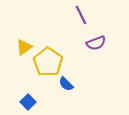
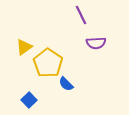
purple semicircle: rotated 18 degrees clockwise
yellow pentagon: moved 1 px down
blue square: moved 1 px right, 2 px up
